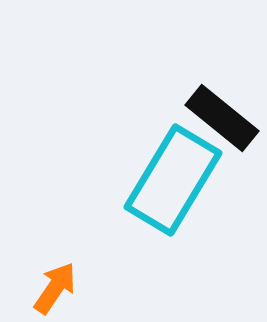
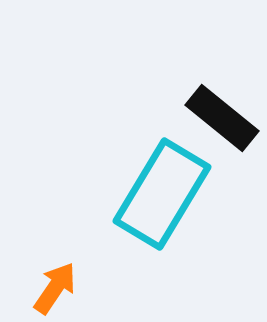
cyan rectangle: moved 11 px left, 14 px down
